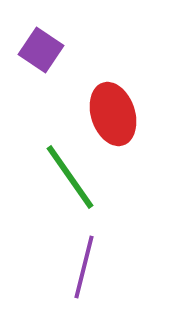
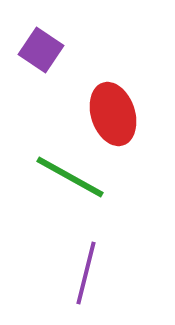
green line: rotated 26 degrees counterclockwise
purple line: moved 2 px right, 6 px down
